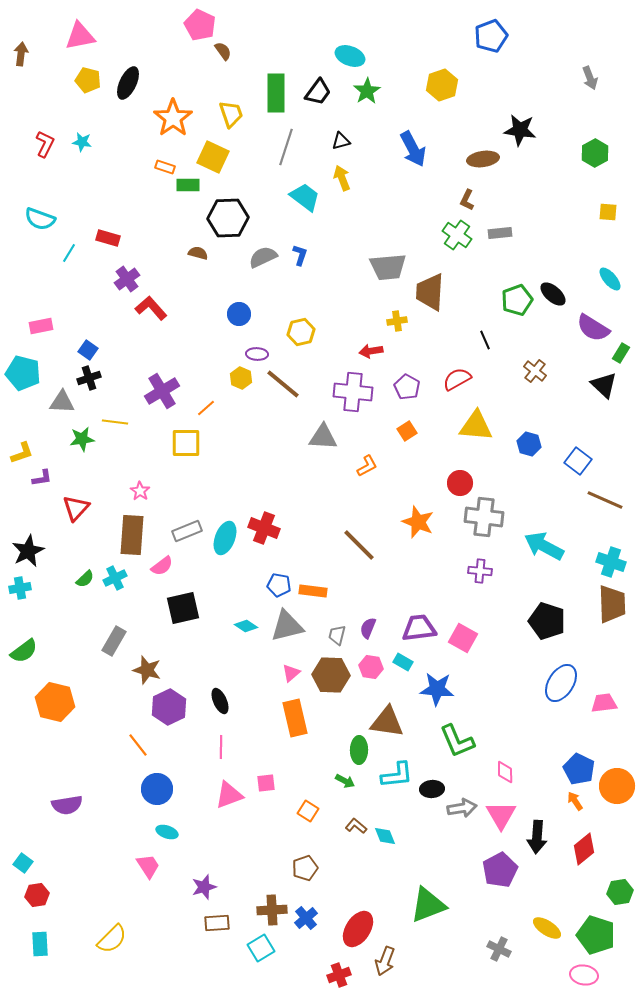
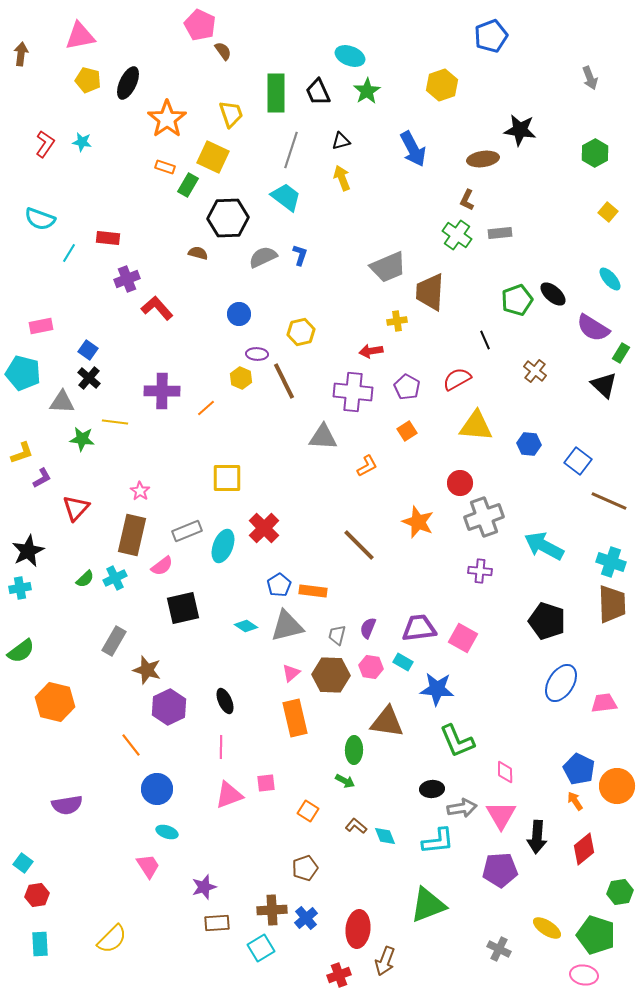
black trapezoid at (318, 92): rotated 120 degrees clockwise
orange star at (173, 118): moved 6 px left, 1 px down
red L-shape at (45, 144): rotated 8 degrees clockwise
gray line at (286, 147): moved 5 px right, 3 px down
green rectangle at (188, 185): rotated 60 degrees counterclockwise
cyan trapezoid at (305, 197): moved 19 px left
yellow square at (608, 212): rotated 36 degrees clockwise
red rectangle at (108, 238): rotated 10 degrees counterclockwise
gray trapezoid at (388, 267): rotated 18 degrees counterclockwise
purple cross at (127, 279): rotated 15 degrees clockwise
red L-shape at (151, 308): moved 6 px right
black cross at (89, 378): rotated 30 degrees counterclockwise
brown line at (283, 384): moved 1 px right, 3 px up; rotated 24 degrees clockwise
purple cross at (162, 391): rotated 32 degrees clockwise
green star at (82, 439): rotated 15 degrees clockwise
yellow square at (186, 443): moved 41 px right, 35 px down
blue hexagon at (529, 444): rotated 10 degrees counterclockwise
purple L-shape at (42, 478): rotated 20 degrees counterclockwise
brown line at (605, 500): moved 4 px right, 1 px down
gray cross at (484, 517): rotated 27 degrees counterclockwise
red cross at (264, 528): rotated 24 degrees clockwise
brown rectangle at (132, 535): rotated 9 degrees clockwise
cyan ellipse at (225, 538): moved 2 px left, 8 px down
blue pentagon at (279, 585): rotated 30 degrees clockwise
green semicircle at (24, 651): moved 3 px left
black ellipse at (220, 701): moved 5 px right
orange line at (138, 745): moved 7 px left
green ellipse at (359, 750): moved 5 px left
cyan L-shape at (397, 775): moved 41 px right, 66 px down
purple pentagon at (500, 870): rotated 24 degrees clockwise
red ellipse at (358, 929): rotated 27 degrees counterclockwise
